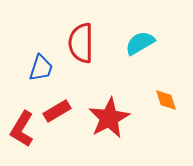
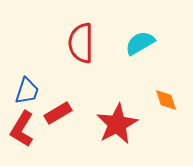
blue trapezoid: moved 14 px left, 23 px down
red rectangle: moved 1 px right, 2 px down
red star: moved 8 px right, 6 px down
